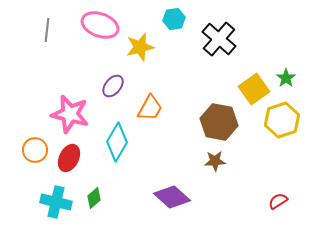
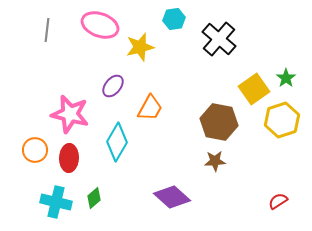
red ellipse: rotated 24 degrees counterclockwise
